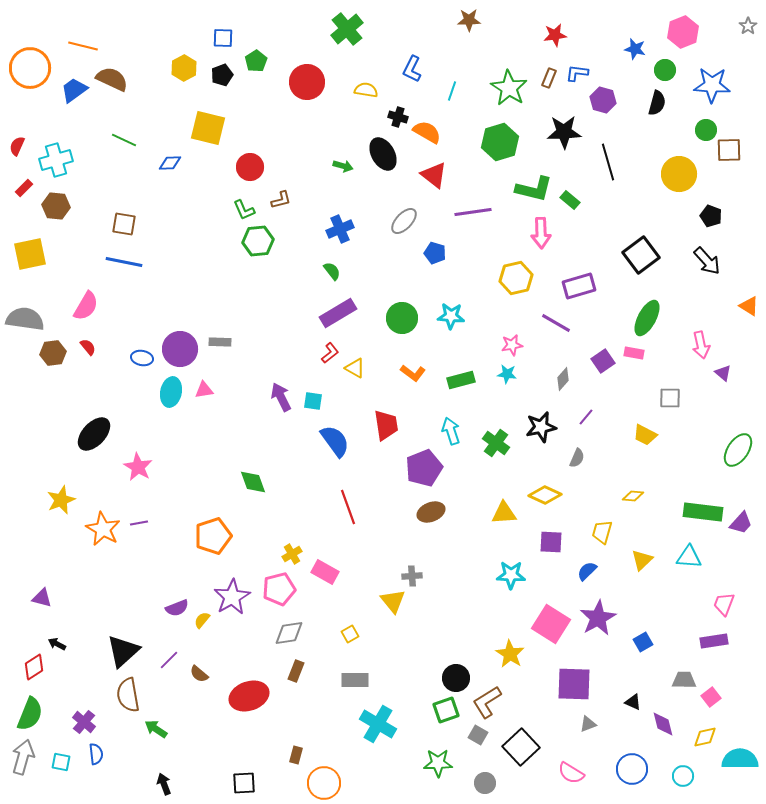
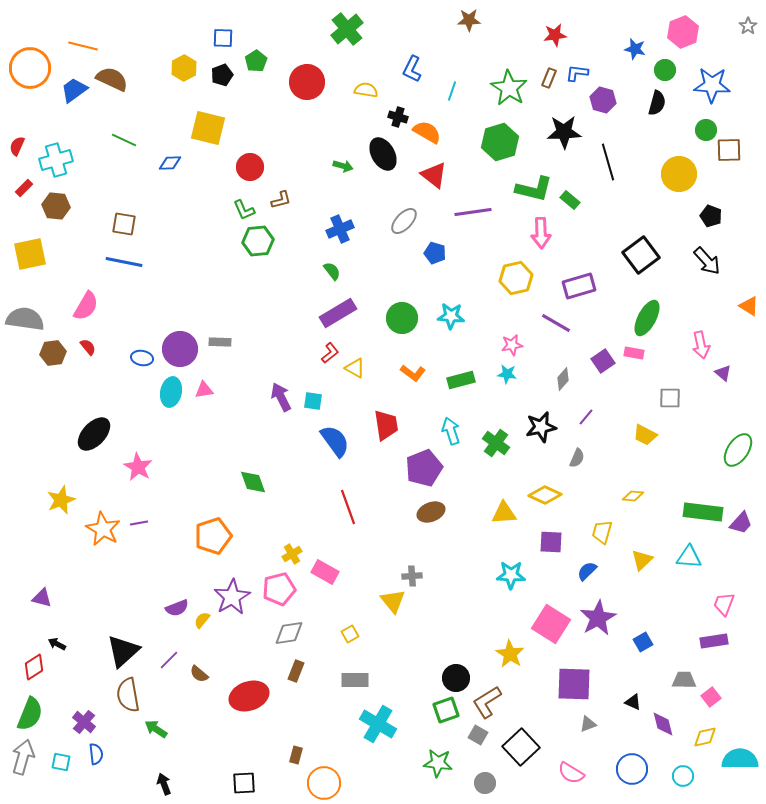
green star at (438, 763): rotated 8 degrees clockwise
